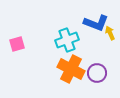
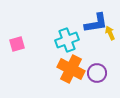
blue L-shape: rotated 30 degrees counterclockwise
